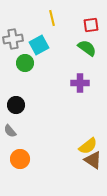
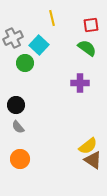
gray cross: moved 1 px up; rotated 18 degrees counterclockwise
cyan square: rotated 18 degrees counterclockwise
gray semicircle: moved 8 px right, 4 px up
